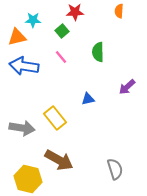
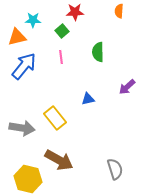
pink line: rotated 32 degrees clockwise
blue arrow: rotated 120 degrees clockwise
